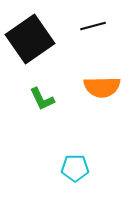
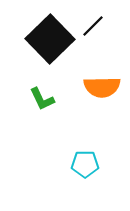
black line: rotated 30 degrees counterclockwise
black square: moved 20 px right; rotated 9 degrees counterclockwise
cyan pentagon: moved 10 px right, 4 px up
